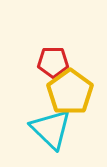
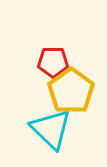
yellow pentagon: moved 1 px right, 1 px up
